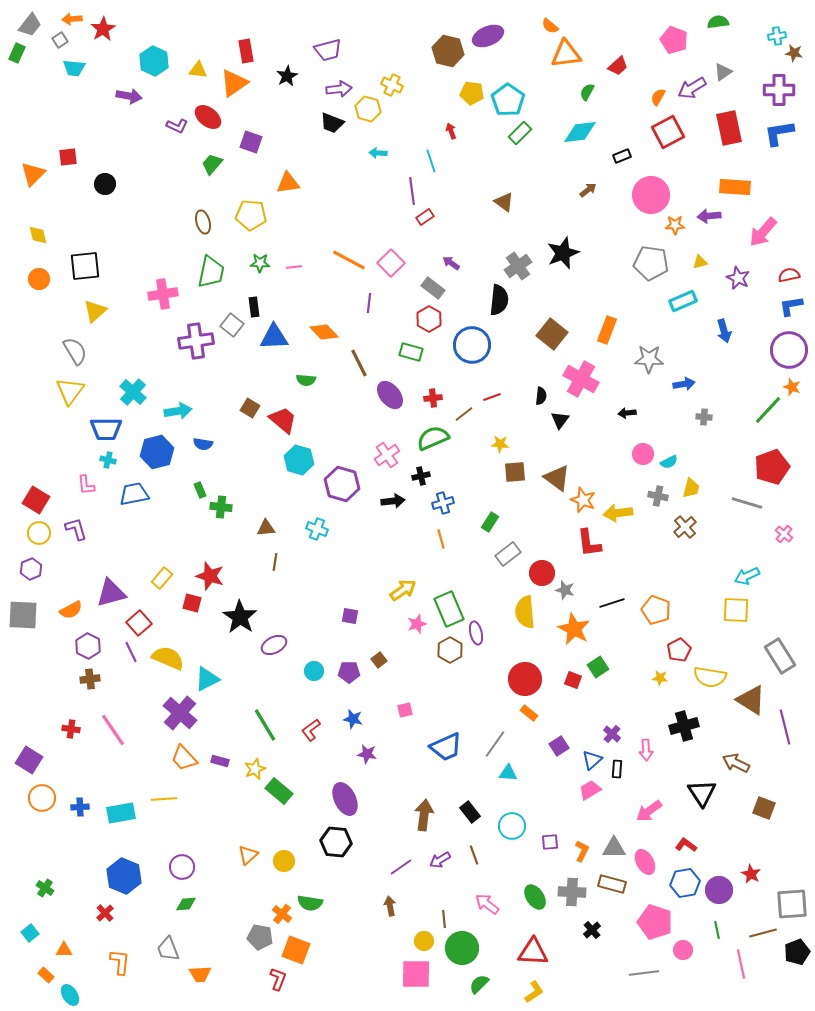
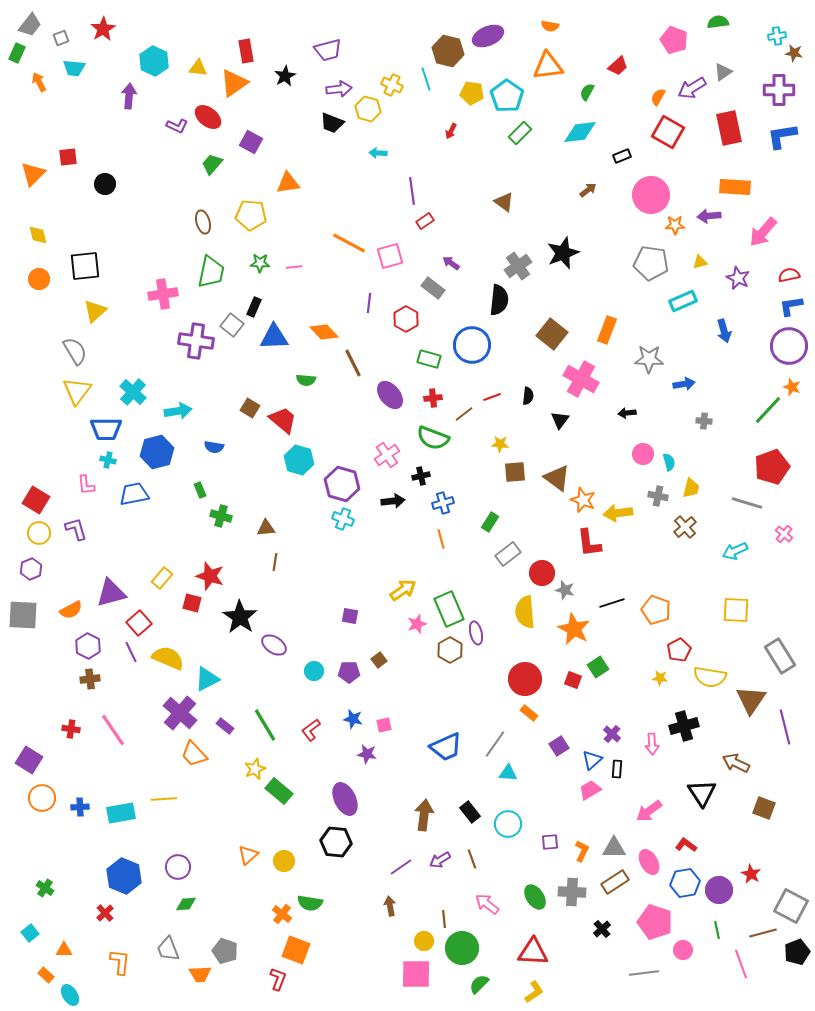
orange arrow at (72, 19): moved 33 px left, 63 px down; rotated 66 degrees clockwise
orange semicircle at (550, 26): rotated 30 degrees counterclockwise
gray square at (60, 40): moved 1 px right, 2 px up; rotated 14 degrees clockwise
orange triangle at (566, 54): moved 18 px left, 12 px down
yellow triangle at (198, 70): moved 2 px up
black star at (287, 76): moved 2 px left
purple arrow at (129, 96): rotated 95 degrees counterclockwise
cyan pentagon at (508, 100): moved 1 px left, 4 px up
red arrow at (451, 131): rotated 133 degrees counterclockwise
red square at (668, 132): rotated 32 degrees counterclockwise
blue L-shape at (779, 133): moved 3 px right, 3 px down
purple square at (251, 142): rotated 10 degrees clockwise
cyan line at (431, 161): moved 5 px left, 82 px up
red rectangle at (425, 217): moved 4 px down
orange line at (349, 260): moved 17 px up
pink square at (391, 263): moved 1 px left, 7 px up; rotated 28 degrees clockwise
black rectangle at (254, 307): rotated 30 degrees clockwise
red hexagon at (429, 319): moved 23 px left
purple cross at (196, 341): rotated 16 degrees clockwise
purple circle at (789, 350): moved 4 px up
green rectangle at (411, 352): moved 18 px right, 7 px down
brown line at (359, 363): moved 6 px left
yellow triangle at (70, 391): moved 7 px right
black semicircle at (541, 396): moved 13 px left
gray cross at (704, 417): moved 4 px down
green semicircle at (433, 438): rotated 136 degrees counterclockwise
blue semicircle at (203, 444): moved 11 px right, 3 px down
cyan semicircle at (669, 462): rotated 78 degrees counterclockwise
green cross at (221, 507): moved 9 px down; rotated 10 degrees clockwise
cyan cross at (317, 529): moved 26 px right, 10 px up
cyan arrow at (747, 576): moved 12 px left, 25 px up
purple ellipse at (274, 645): rotated 60 degrees clockwise
brown triangle at (751, 700): rotated 32 degrees clockwise
pink square at (405, 710): moved 21 px left, 15 px down
pink arrow at (646, 750): moved 6 px right, 6 px up
orange trapezoid at (184, 758): moved 10 px right, 4 px up
purple rectangle at (220, 761): moved 5 px right, 35 px up; rotated 24 degrees clockwise
cyan circle at (512, 826): moved 4 px left, 2 px up
brown line at (474, 855): moved 2 px left, 4 px down
pink ellipse at (645, 862): moved 4 px right
purple circle at (182, 867): moved 4 px left
brown rectangle at (612, 884): moved 3 px right, 2 px up; rotated 48 degrees counterclockwise
gray square at (792, 904): moved 1 px left, 2 px down; rotated 32 degrees clockwise
black cross at (592, 930): moved 10 px right, 1 px up
gray pentagon at (260, 937): moved 35 px left, 14 px down; rotated 10 degrees clockwise
pink line at (741, 964): rotated 8 degrees counterclockwise
